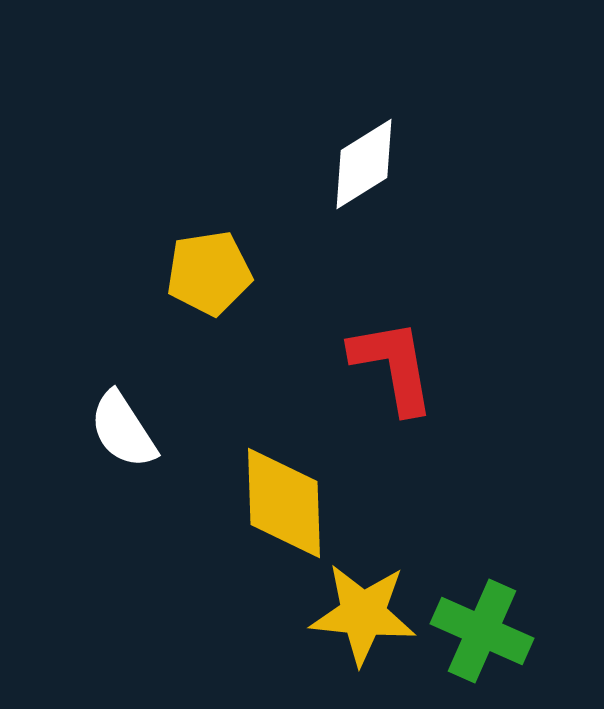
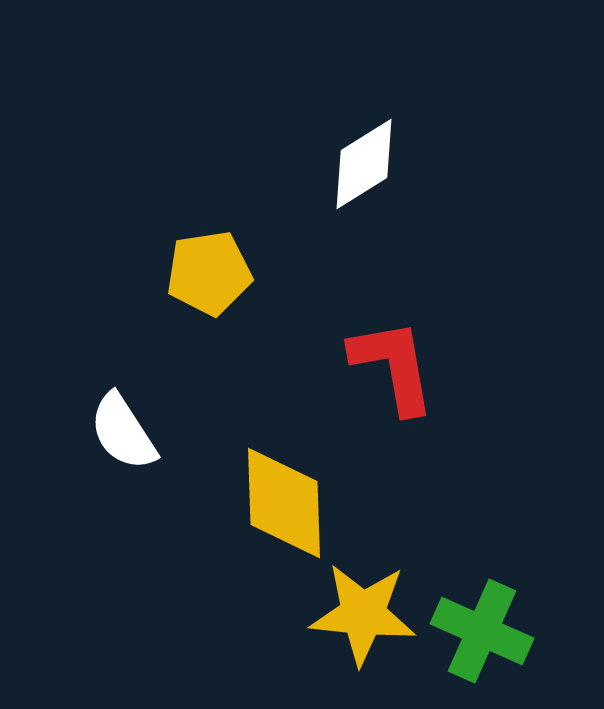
white semicircle: moved 2 px down
